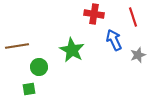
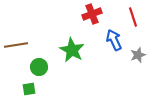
red cross: moved 2 px left; rotated 30 degrees counterclockwise
brown line: moved 1 px left, 1 px up
